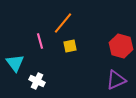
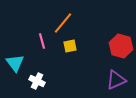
pink line: moved 2 px right
